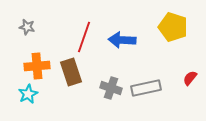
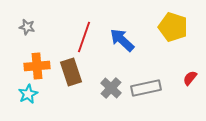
blue arrow: rotated 40 degrees clockwise
gray cross: rotated 25 degrees clockwise
